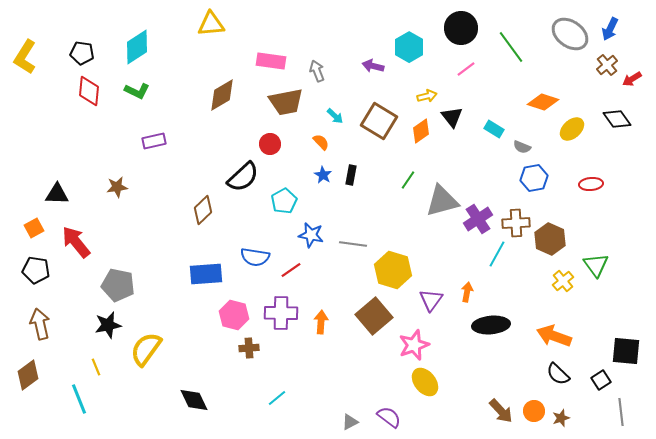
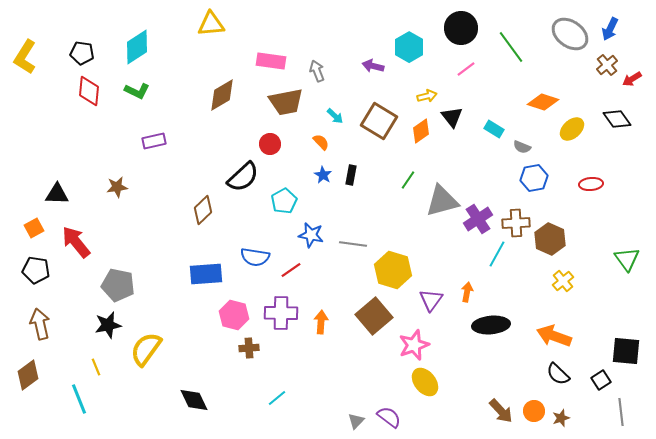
green triangle at (596, 265): moved 31 px right, 6 px up
gray triangle at (350, 422): moved 6 px right, 1 px up; rotated 18 degrees counterclockwise
